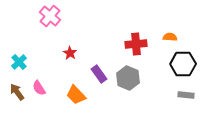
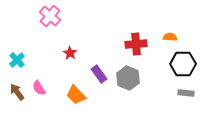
cyan cross: moved 2 px left, 2 px up
gray rectangle: moved 2 px up
